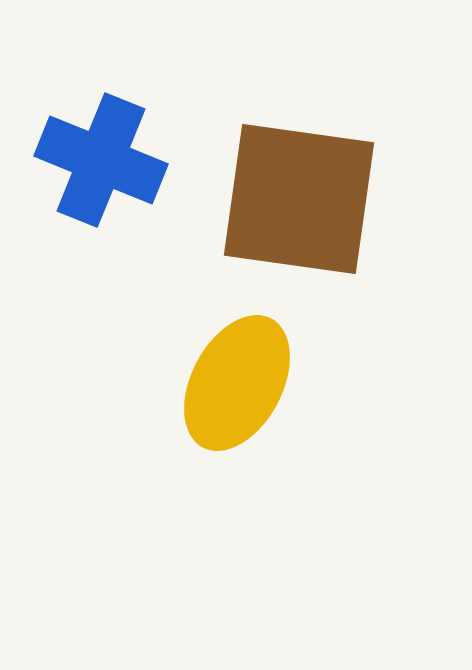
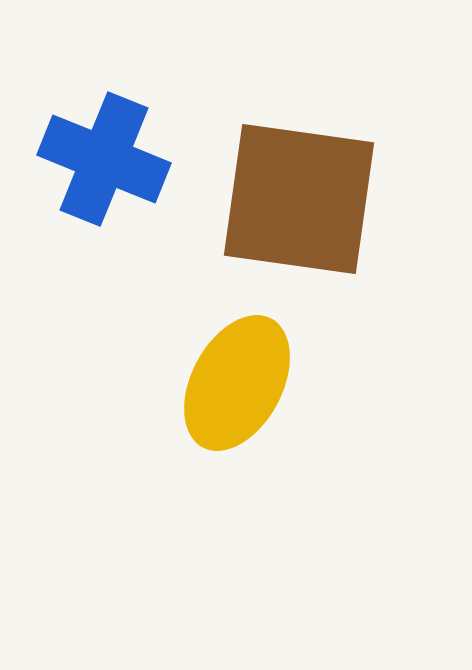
blue cross: moved 3 px right, 1 px up
